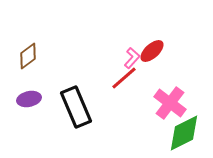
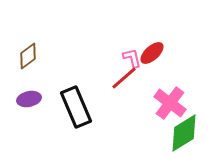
red ellipse: moved 2 px down
pink L-shape: rotated 55 degrees counterclockwise
green diamond: rotated 6 degrees counterclockwise
